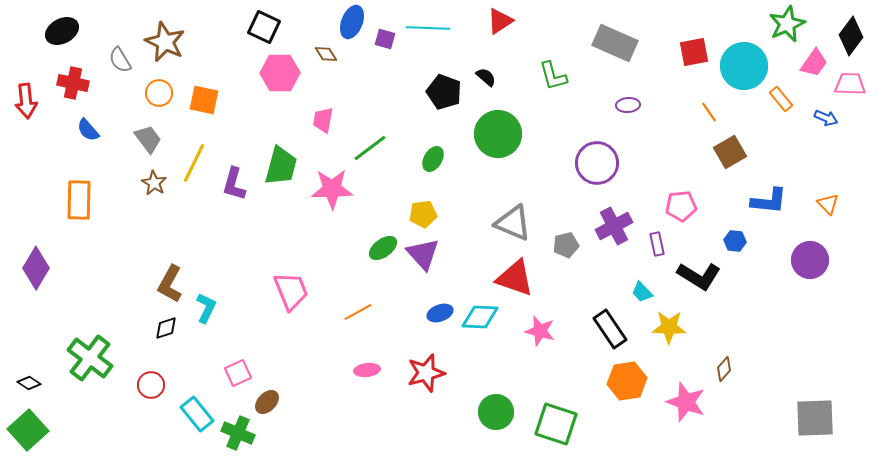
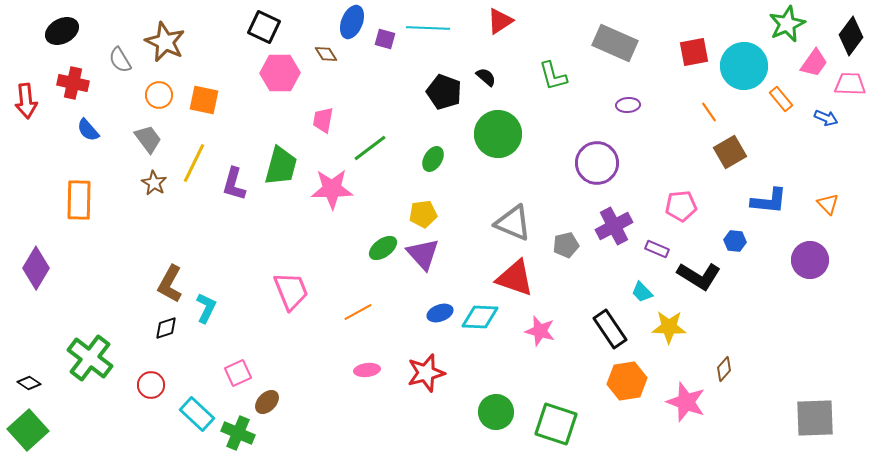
orange circle at (159, 93): moved 2 px down
purple rectangle at (657, 244): moved 5 px down; rotated 55 degrees counterclockwise
cyan rectangle at (197, 414): rotated 8 degrees counterclockwise
